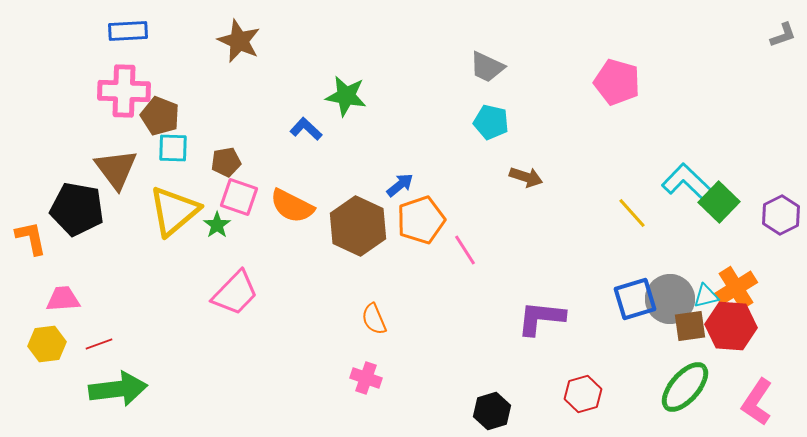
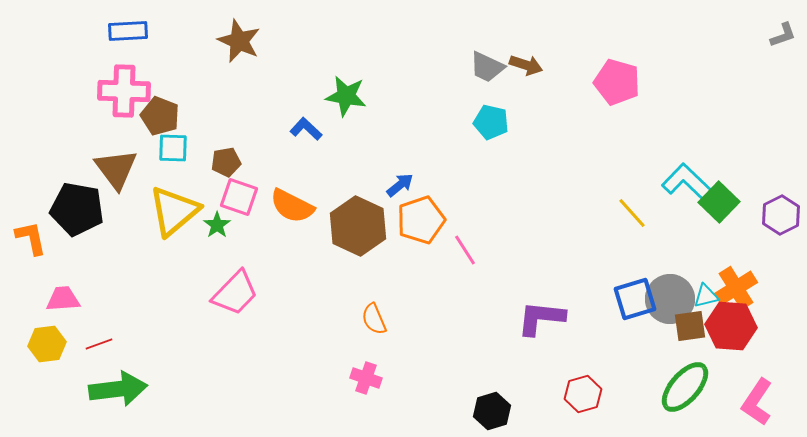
brown arrow at (526, 177): moved 112 px up
